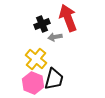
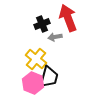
black trapezoid: moved 5 px left, 2 px up
